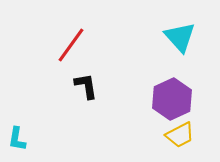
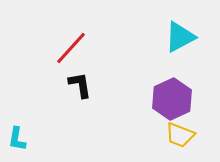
cyan triangle: rotated 44 degrees clockwise
red line: moved 3 px down; rotated 6 degrees clockwise
black L-shape: moved 6 px left, 1 px up
yellow trapezoid: rotated 48 degrees clockwise
